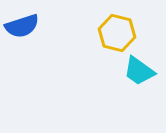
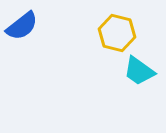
blue semicircle: rotated 20 degrees counterclockwise
